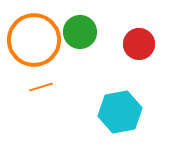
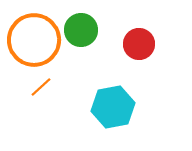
green circle: moved 1 px right, 2 px up
orange line: rotated 25 degrees counterclockwise
cyan hexagon: moved 7 px left, 5 px up
